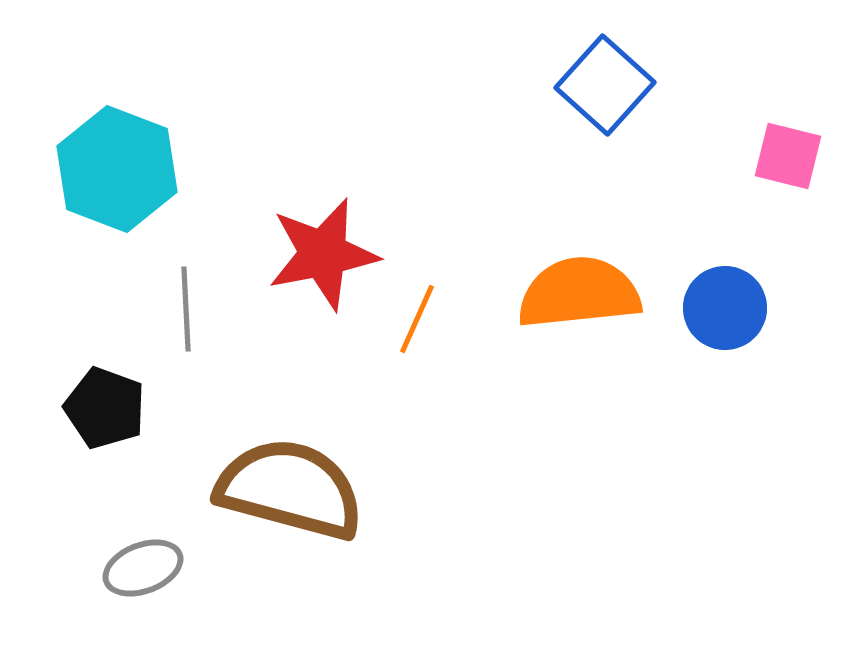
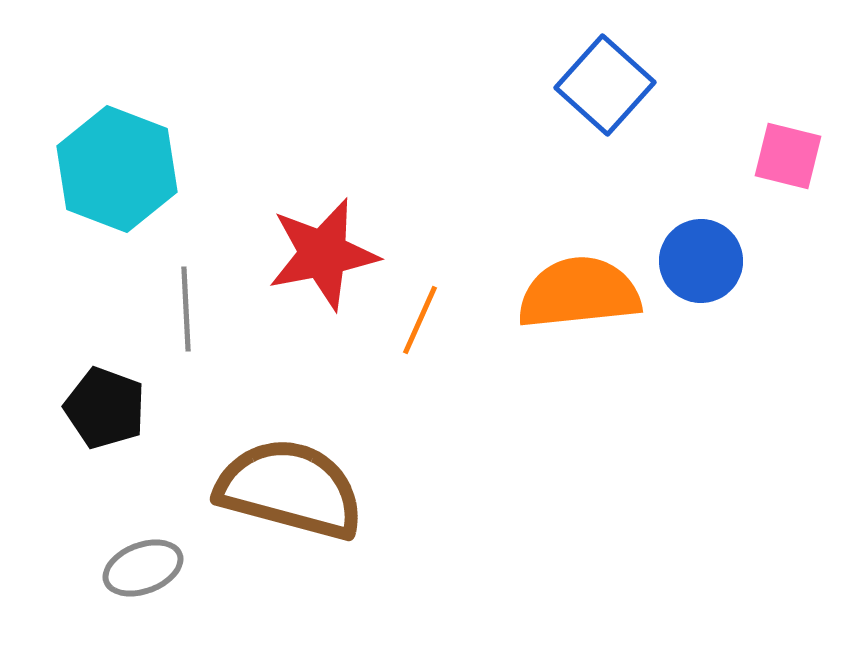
blue circle: moved 24 px left, 47 px up
orange line: moved 3 px right, 1 px down
